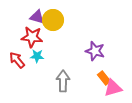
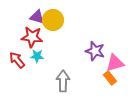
orange rectangle: moved 6 px right
pink triangle: moved 2 px right, 25 px up
